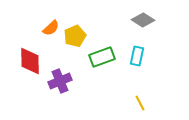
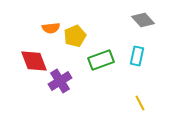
gray diamond: rotated 15 degrees clockwise
orange semicircle: rotated 36 degrees clockwise
green rectangle: moved 1 px left, 3 px down
red diamond: moved 4 px right; rotated 20 degrees counterclockwise
purple cross: rotated 10 degrees counterclockwise
